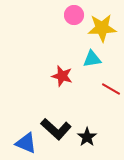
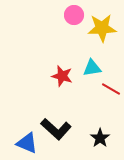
cyan triangle: moved 9 px down
black star: moved 13 px right, 1 px down
blue triangle: moved 1 px right
